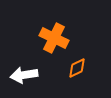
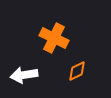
orange diamond: moved 3 px down
